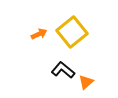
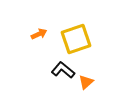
yellow square: moved 4 px right, 7 px down; rotated 20 degrees clockwise
